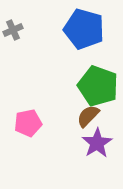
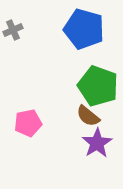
brown semicircle: rotated 95 degrees counterclockwise
